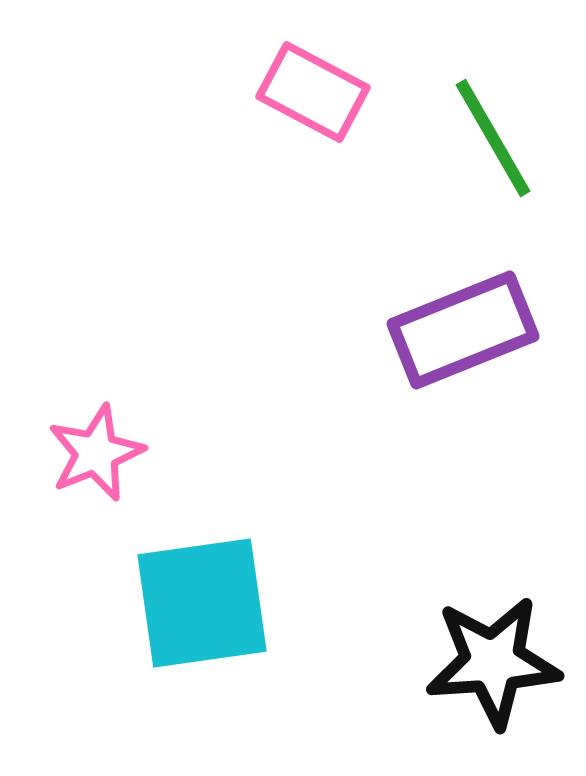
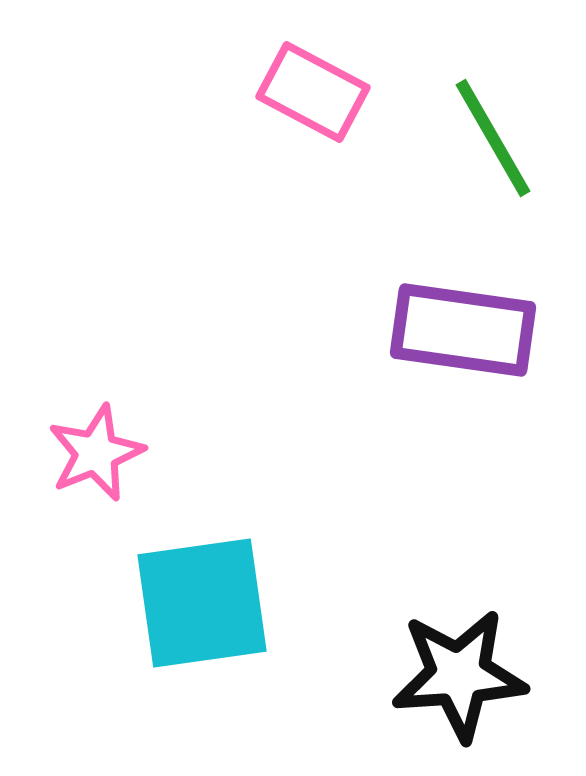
purple rectangle: rotated 30 degrees clockwise
black star: moved 34 px left, 13 px down
